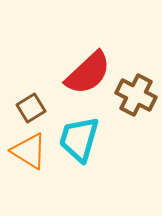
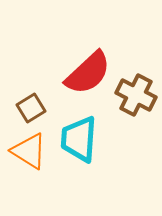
cyan trapezoid: rotated 12 degrees counterclockwise
